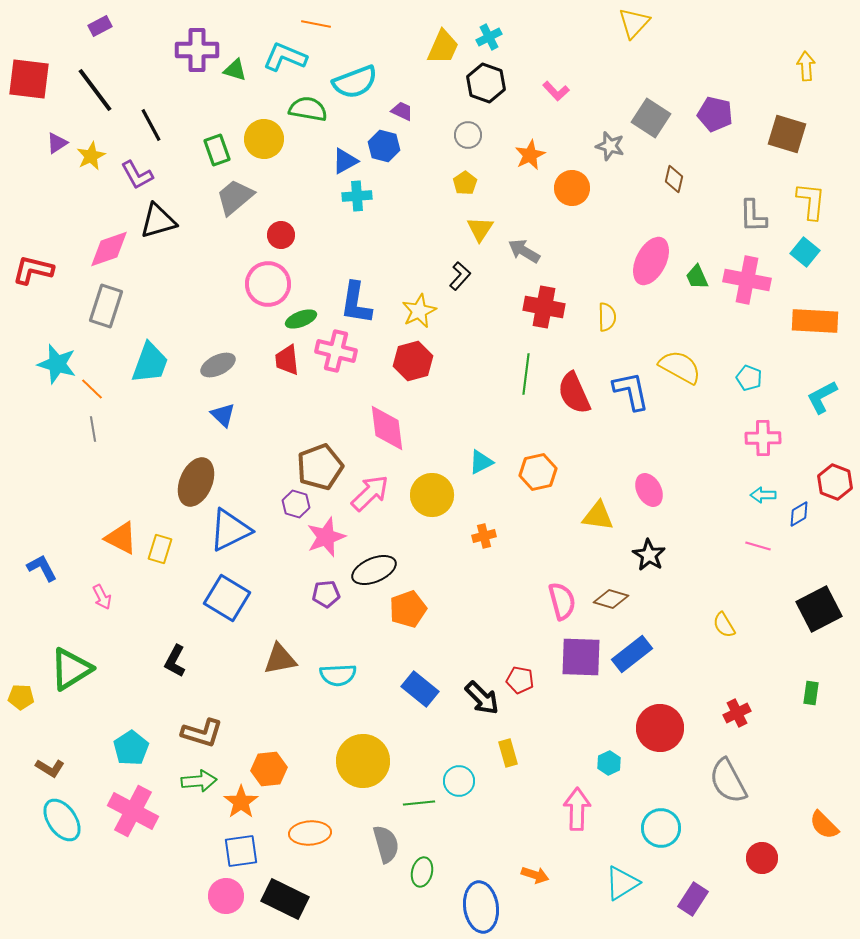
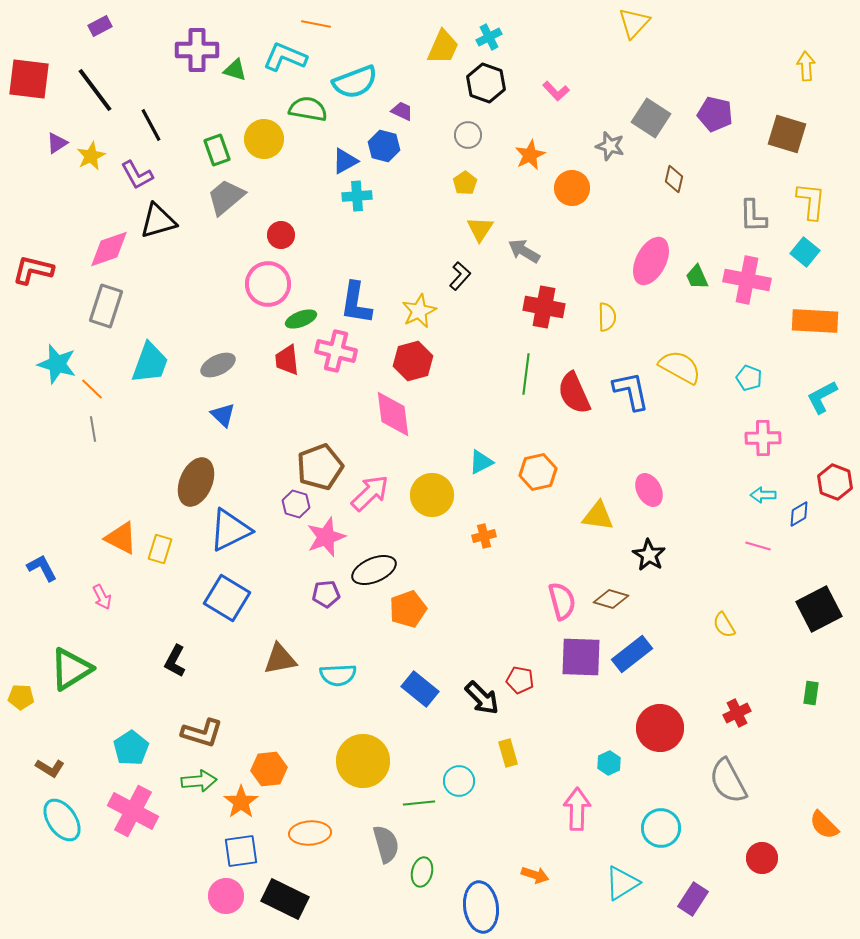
gray trapezoid at (235, 197): moved 9 px left
pink diamond at (387, 428): moved 6 px right, 14 px up
